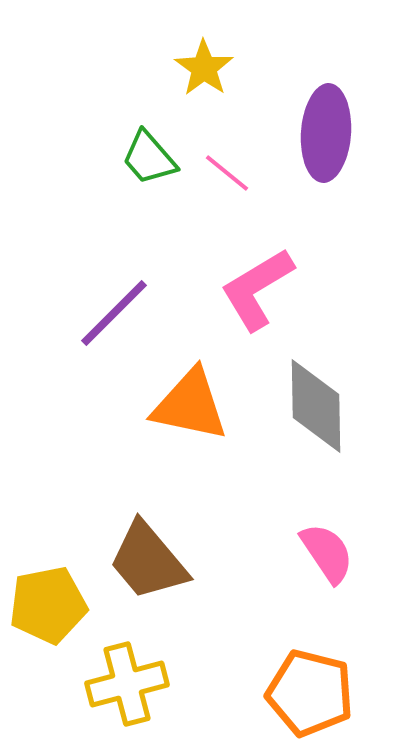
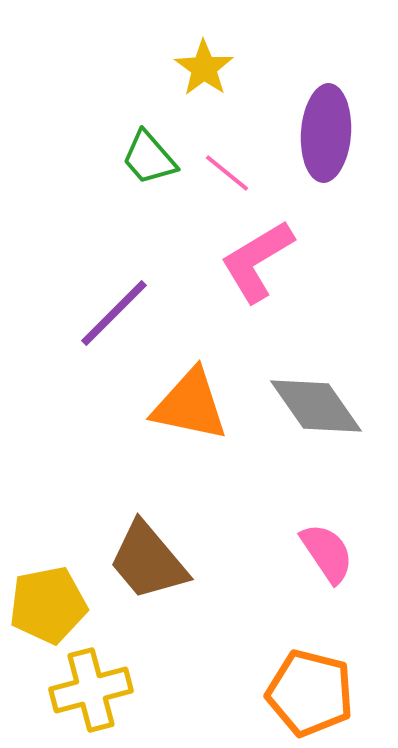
pink L-shape: moved 28 px up
gray diamond: rotated 34 degrees counterclockwise
yellow cross: moved 36 px left, 6 px down
